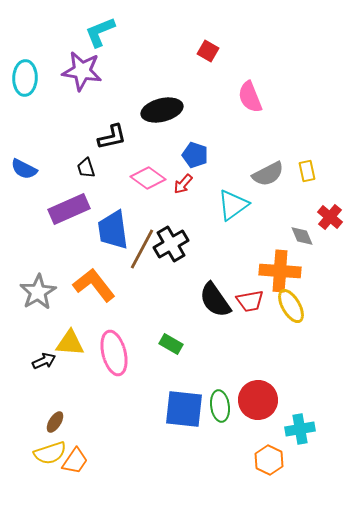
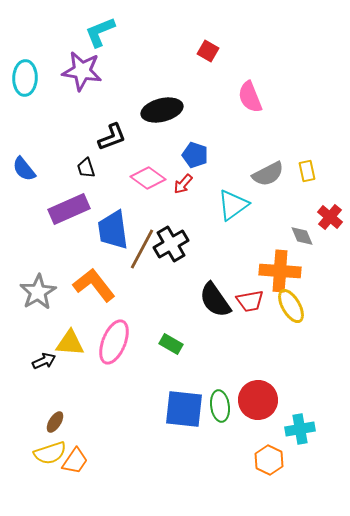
black L-shape: rotated 8 degrees counterclockwise
blue semicircle: rotated 24 degrees clockwise
pink ellipse: moved 11 px up; rotated 36 degrees clockwise
